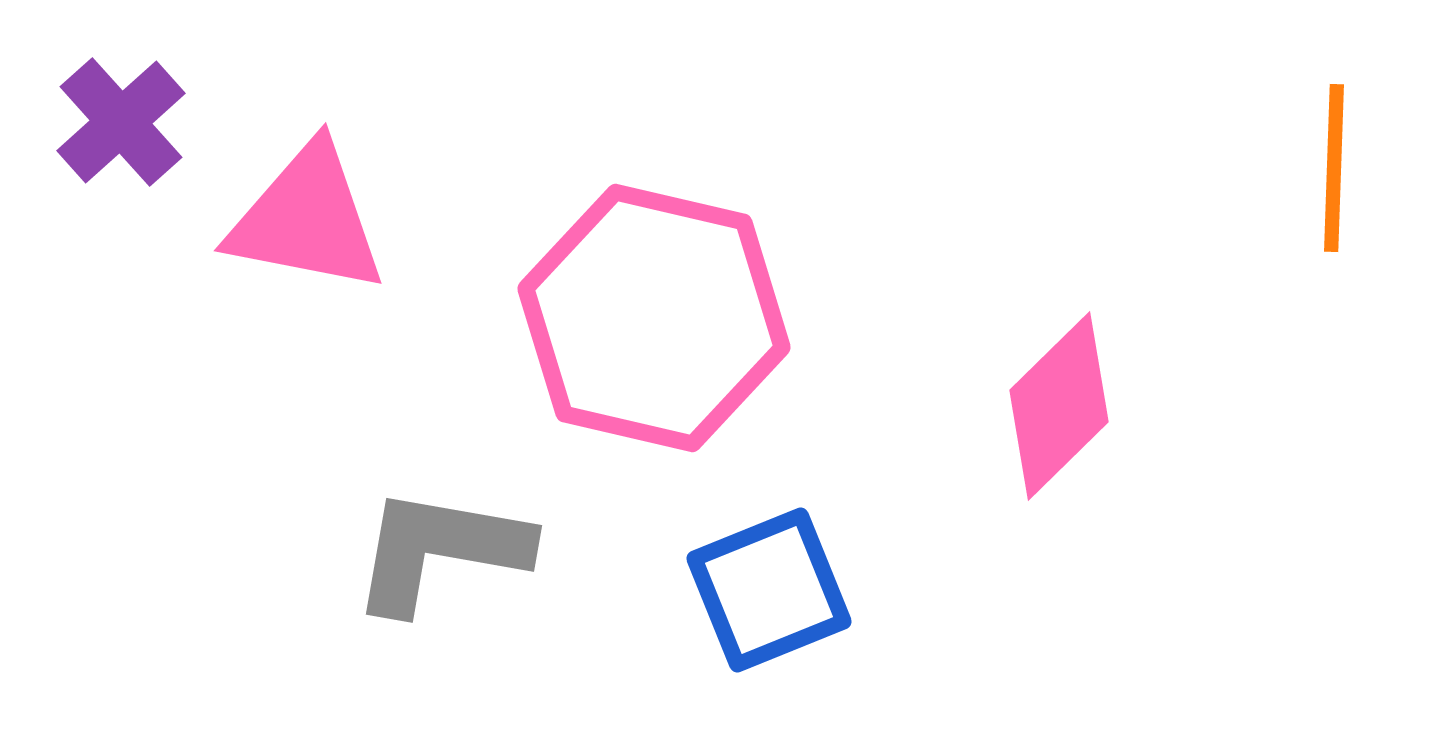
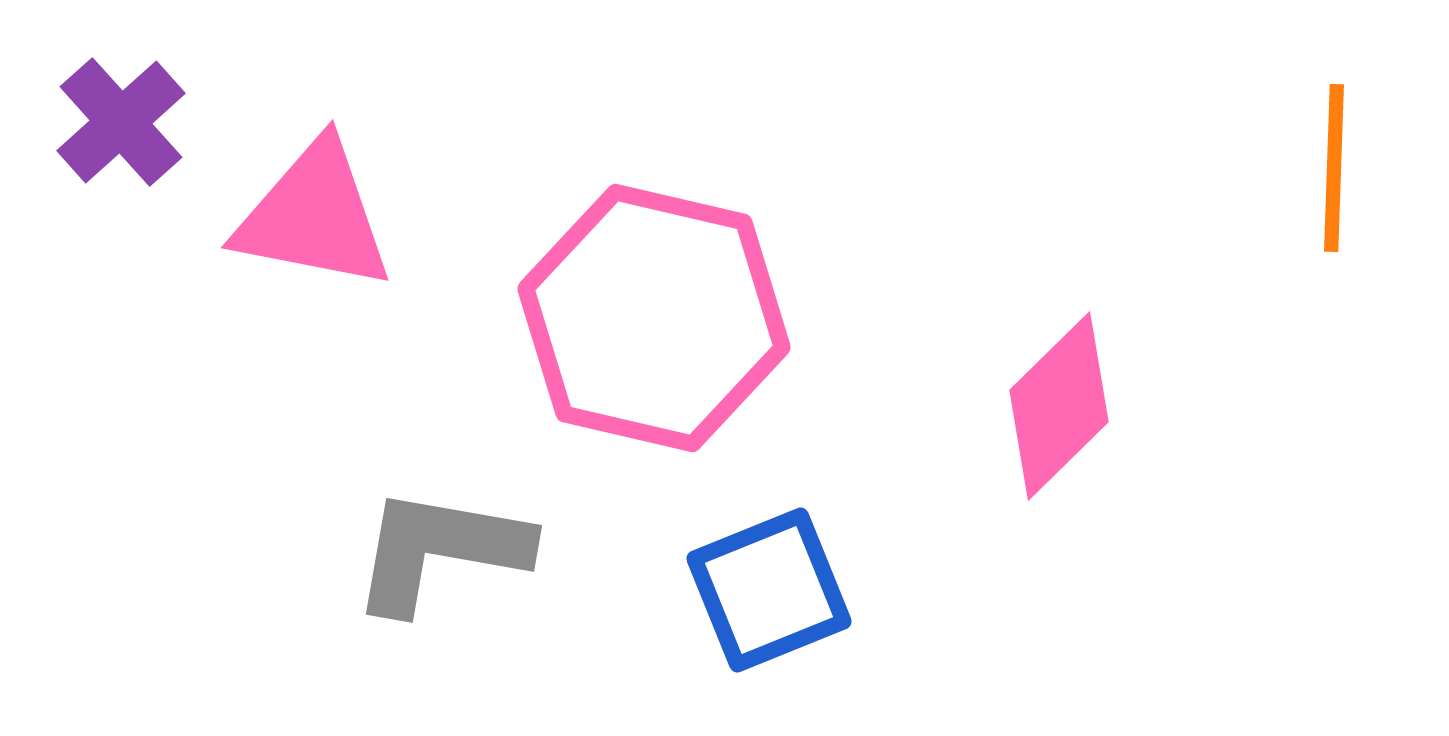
pink triangle: moved 7 px right, 3 px up
